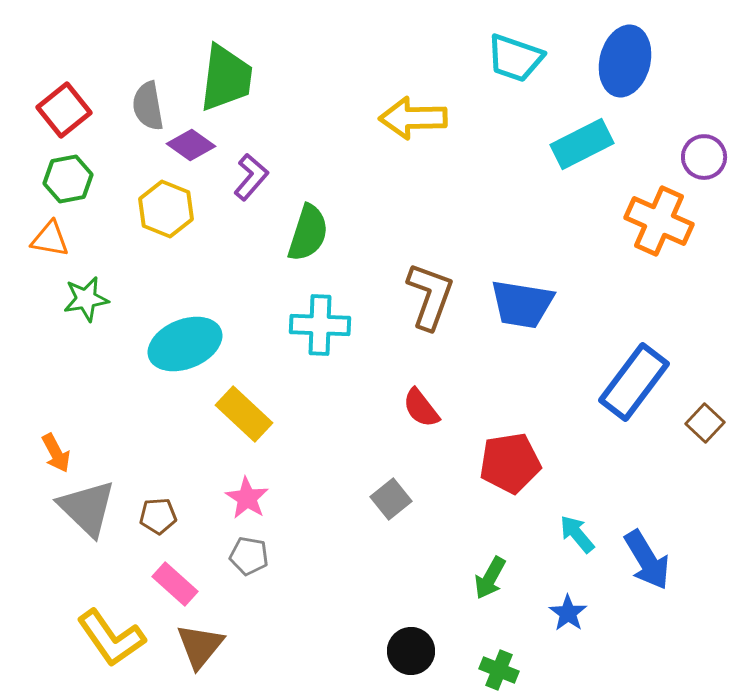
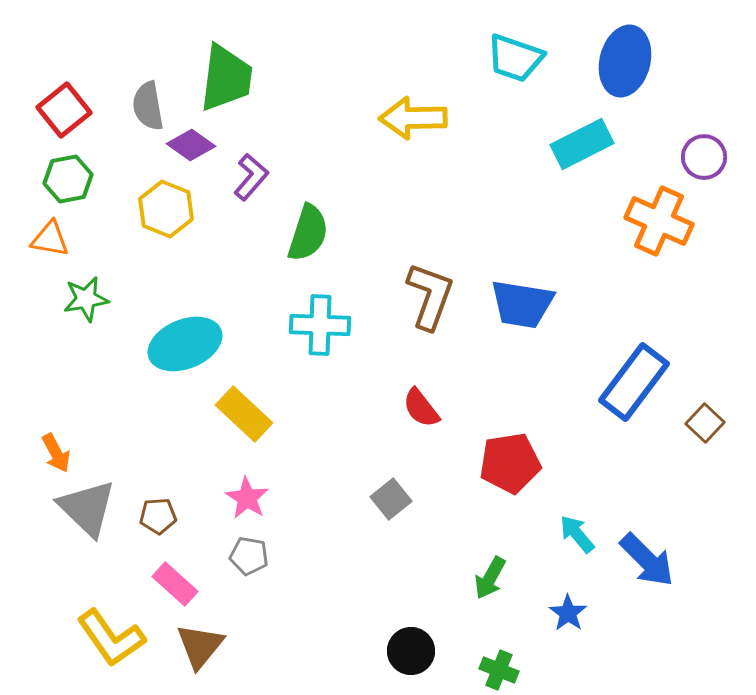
blue arrow: rotated 14 degrees counterclockwise
